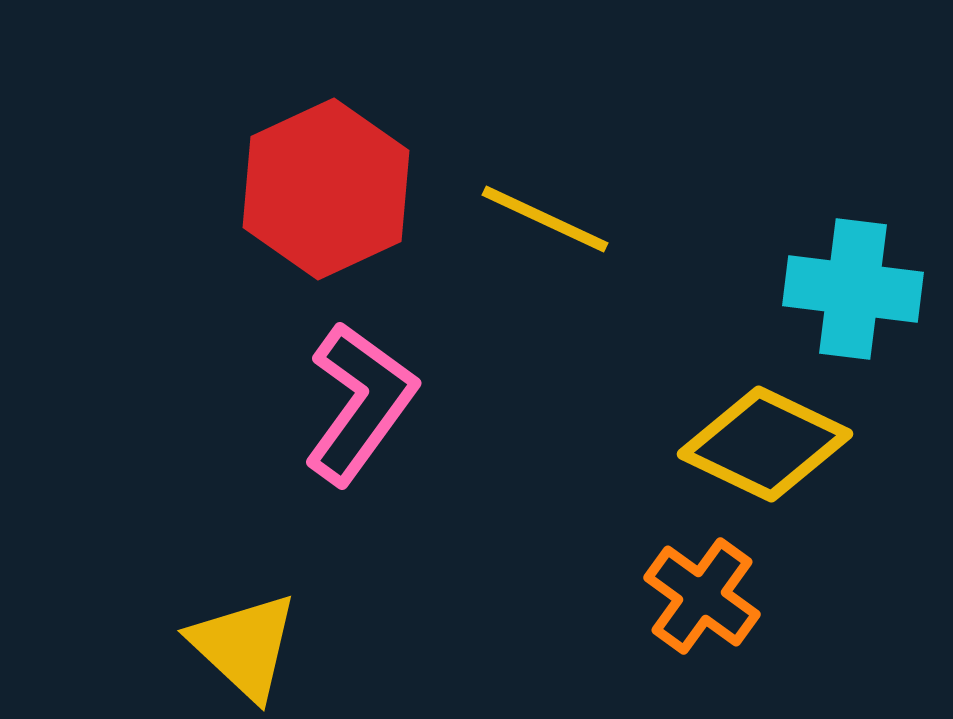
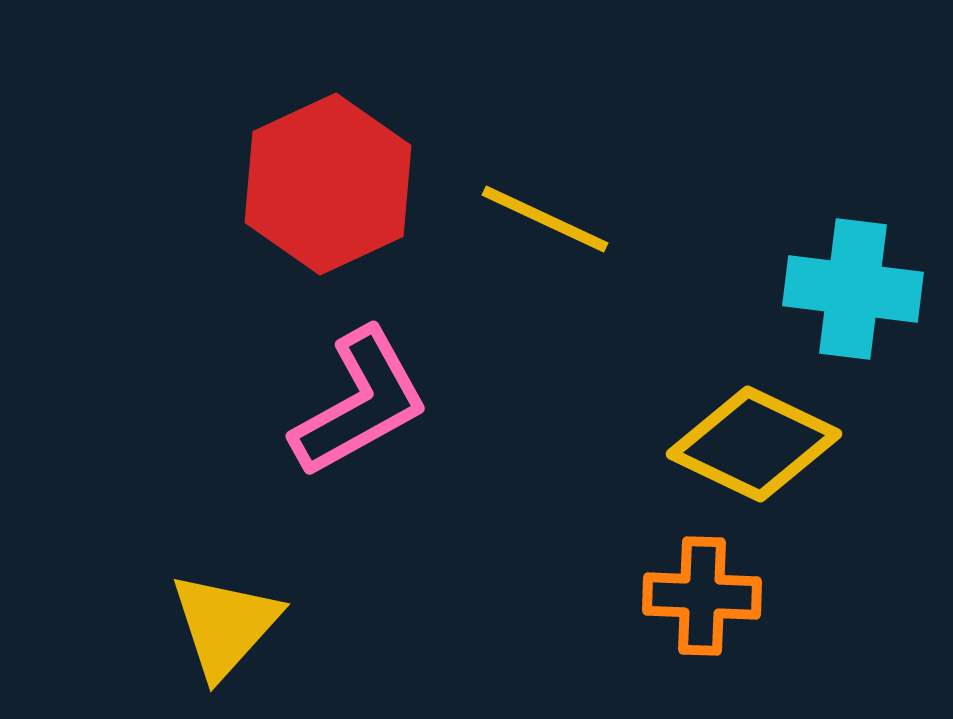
red hexagon: moved 2 px right, 5 px up
pink L-shape: rotated 25 degrees clockwise
yellow diamond: moved 11 px left
orange cross: rotated 34 degrees counterclockwise
yellow triangle: moved 19 px left, 21 px up; rotated 29 degrees clockwise
